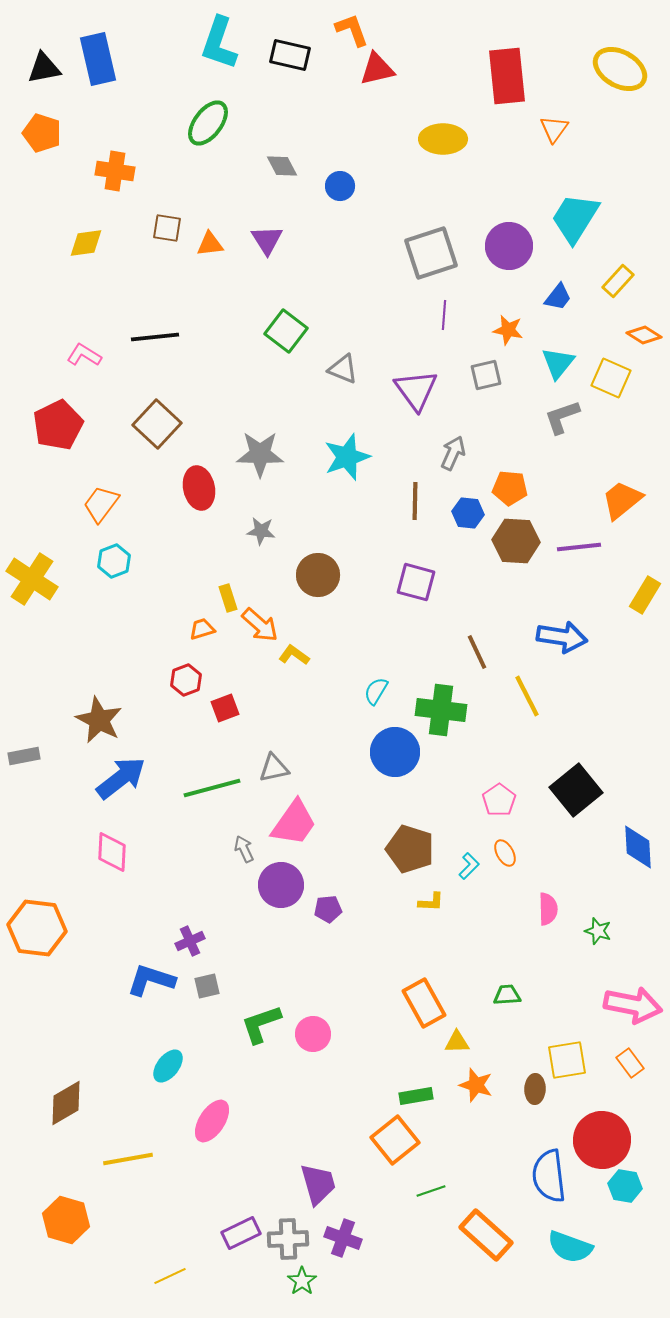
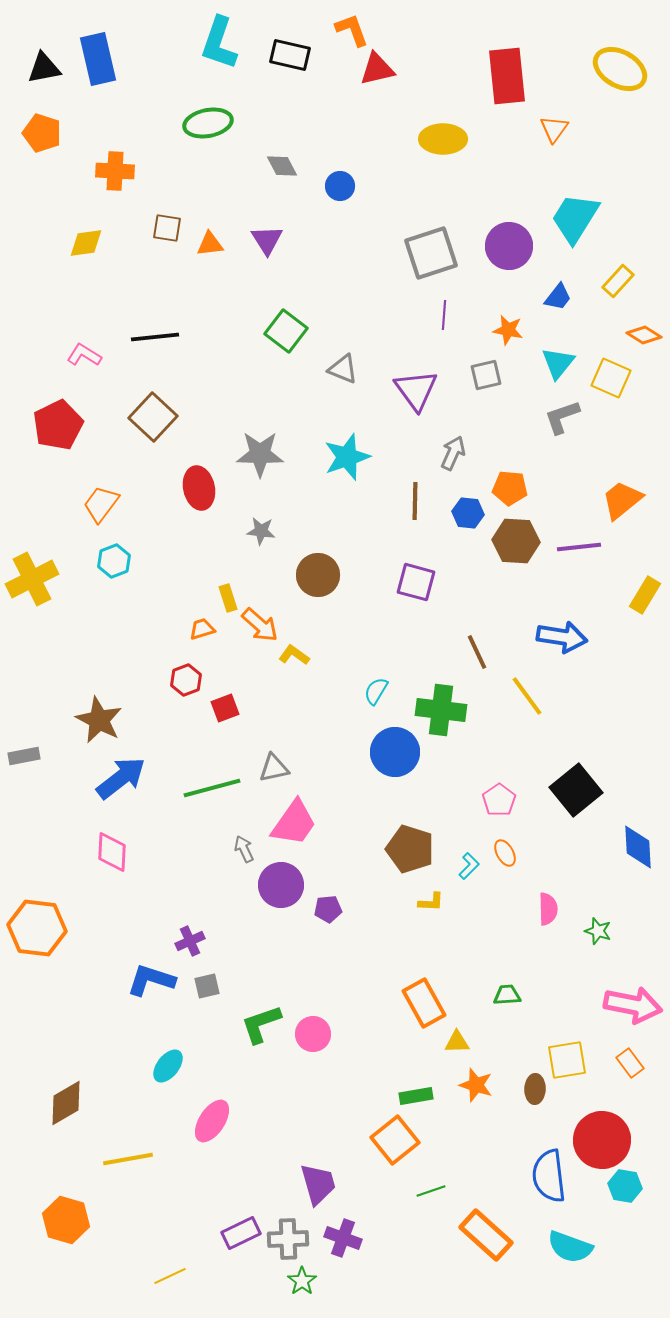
green ellipse at (208, 123): rotated 42 degrees clockwise
orange cross at (115, 171): rotated 6 degrees counterclockwise
brown square at (157, 424): moved 4 px left, 7 px up
yellow cross at (32, 579): rotated 30 degrees clockwise
yellow line at (527, 696): rotated 9 degrees counterclockwise
